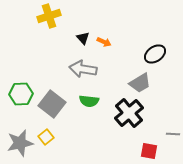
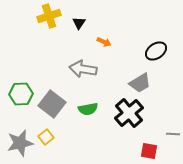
black triangle: moved 4 px left, 15 px up; rotated 16 degrees clockwise
black ellipse: moved 1 px right, 3 px up
green semicircle: moved 1 px left, 8 px down; rotated 18 degrees counterclockwise
